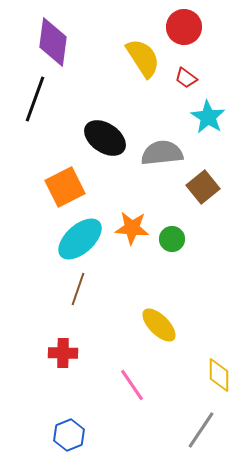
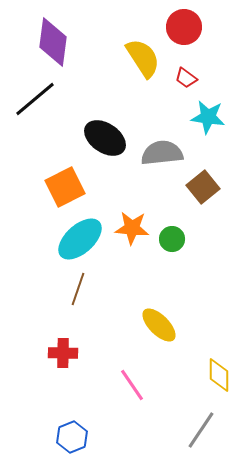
black line: rotated 30 degrees clockwise
cyan star: rotated 24 degrees counterclockwise
blue hexagon: moved 3 px right, 2 px down
